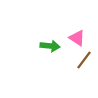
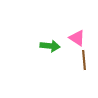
brown line: rotated 42 degrees counterclockwise
